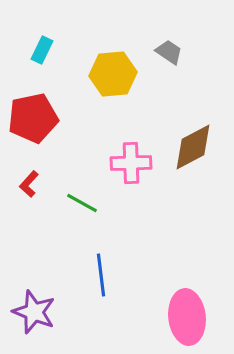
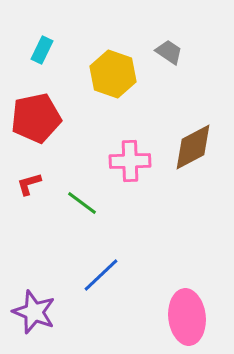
yellow hexagon: rotated 24 degrees clockwise
red pentagon: moved 3 px right
pink cross: moved 1 px left, 2 px up
red L-shape: rotated 32 degrees clockwise
green line: rotated 8 degrees clockwise
blue line: rotated 54 degrees clockwise
